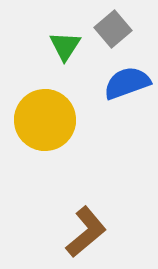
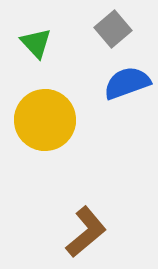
green triangle: moved 29 px left, 3 px up; rotated 16 degrees counterclockwise
